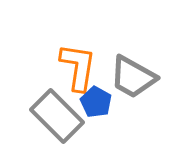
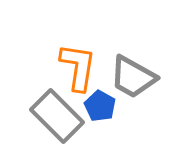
blue pentagon: moved 4 px right, 4 px down
